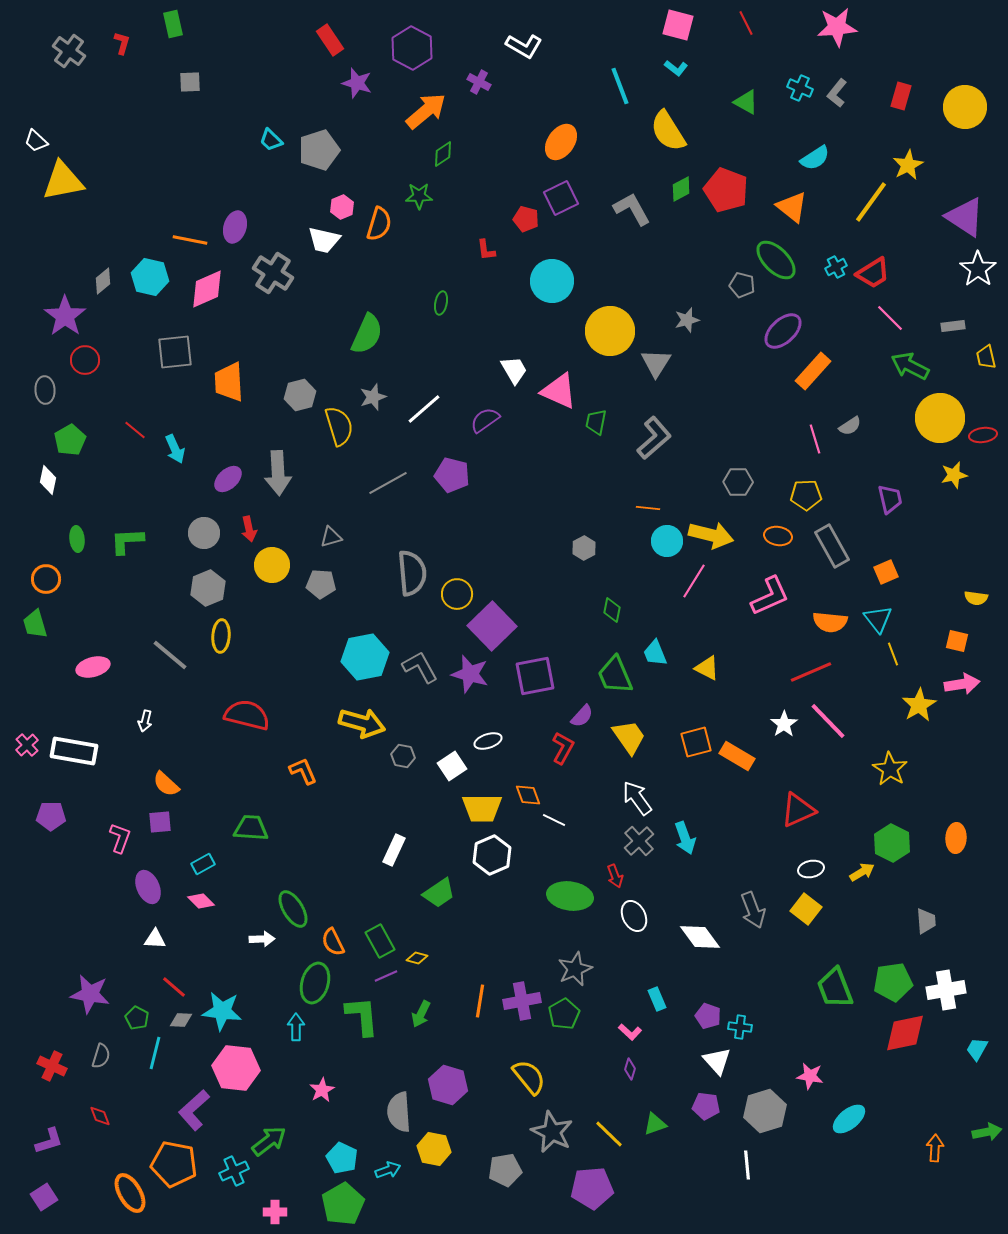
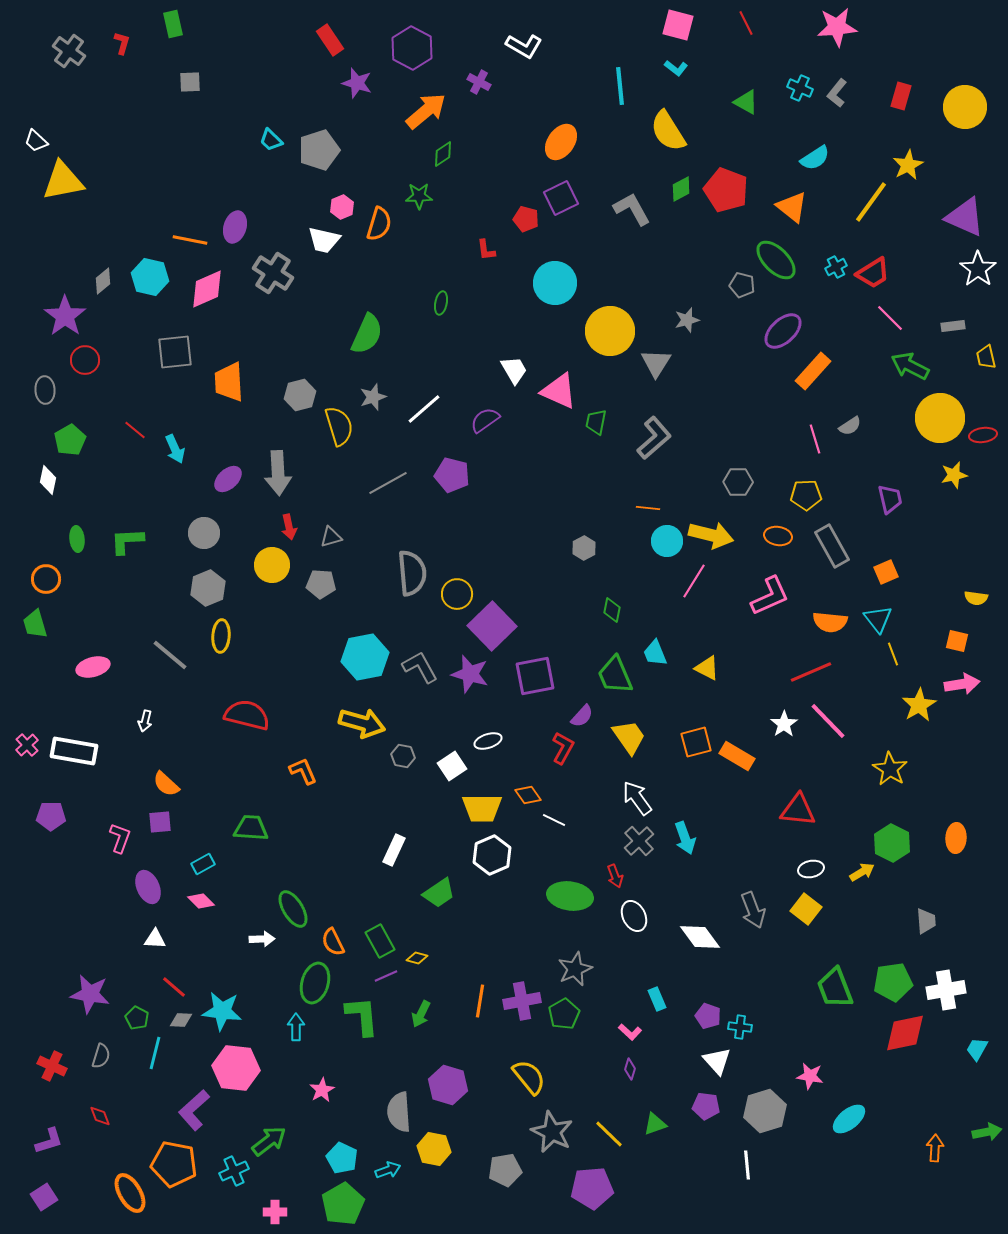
cyan line at (620, 86): rotated 15 degrees clockwise
purple triangle at (965, 217): rotated 9 degrees counterclockwise
cyan circle at (552, 281): moved 3 px right, 2 px down
red arrow at (249, 529): moved 40 px right, 2 px up
orange diamond at (528, 795): rotated 16 degrees counterclockwise
red triangle at (798, 810): rotated 30 degrees clockwise
